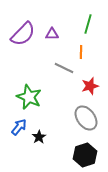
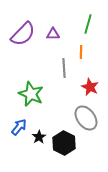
purple triangle: moved 1 px right
gray line: rotated 60 degrees clockwise
red star: moved 1 px down; rotated 30 degrees counterclockwise
green star: moved 2 px right, 3 px up
black hexagon: moved 21 px left, 12 px up; rotated 15 degrees counterclockwise
